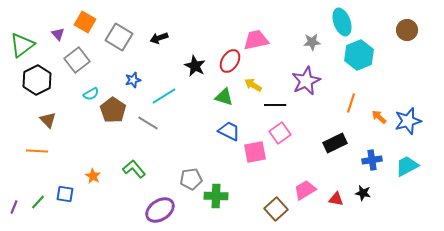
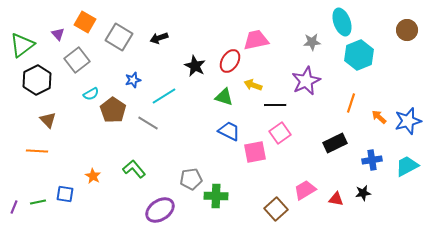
yellow arrow at (253, 85): rotated 12 degrees counterclockwise
black star at (363, 193): rotated 21 degrees counterclockwise
green line at (38, 202): rotated 35 degrees clockwise
